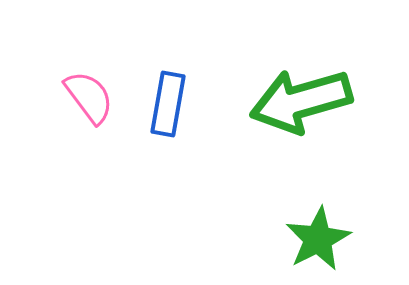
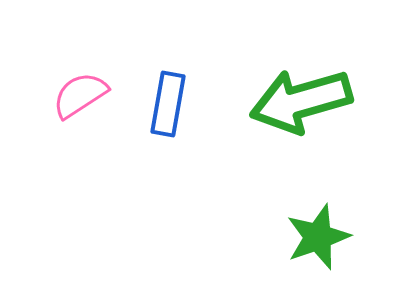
pink semicircle: moved 9 px left, 2 px up; rotated 86 degrees counterclockwise
green star: moved 2 px up; rotated 8 degrees clockwise
